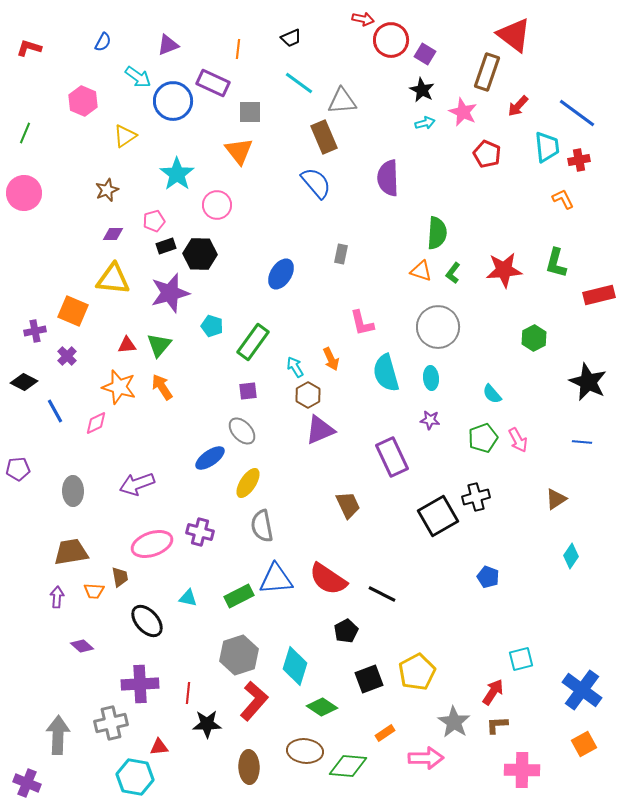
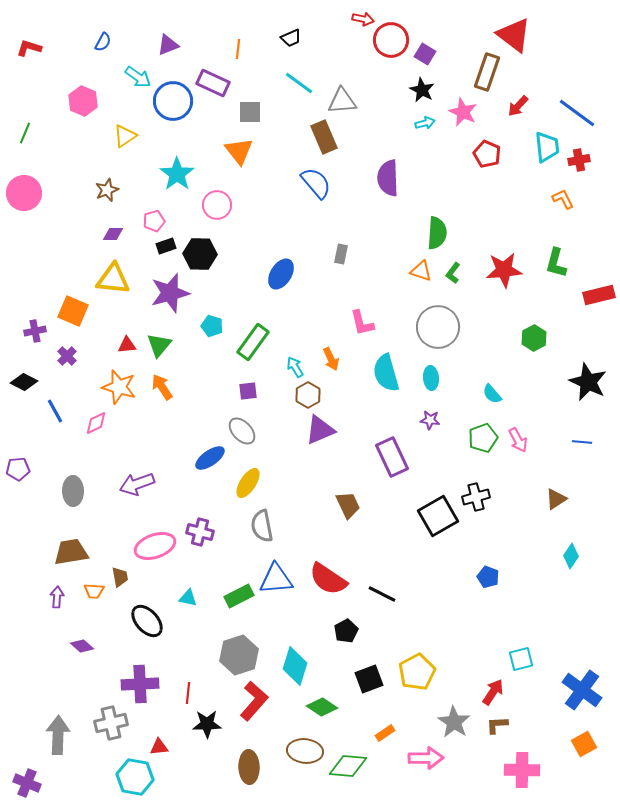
pink ellipse at (152, 544): moved 3 px right, 2 px down
